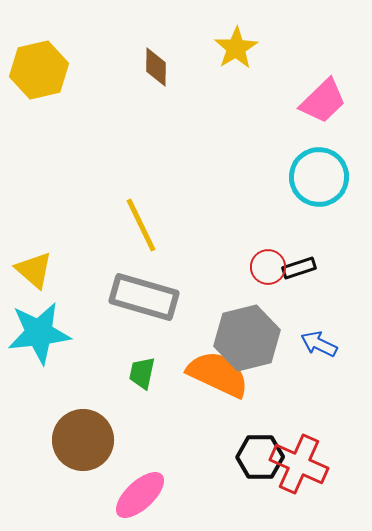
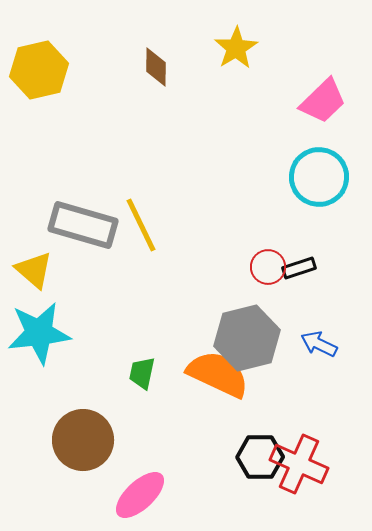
gray rectangle: moved 61 px left, 72 px up
